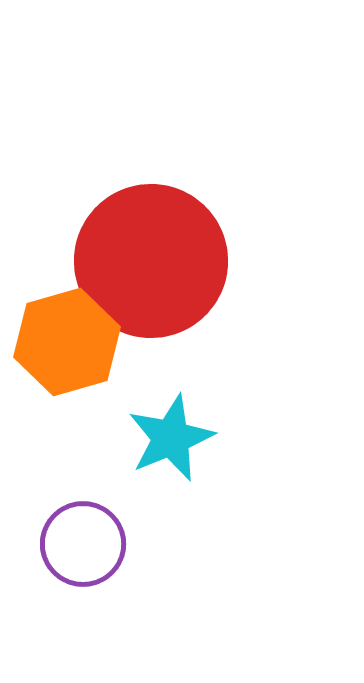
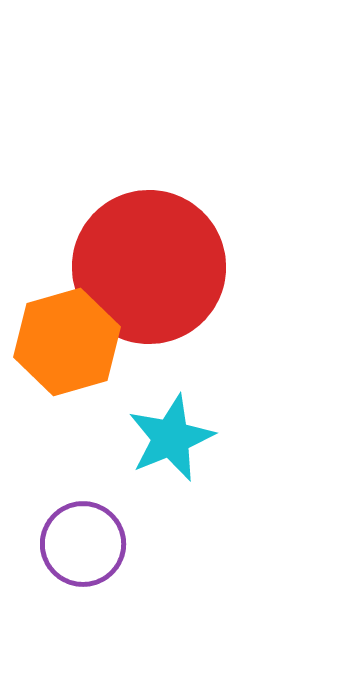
red circle: moved 2 px left, 6 px down
